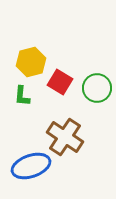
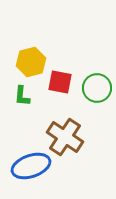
red square: rotated 20 degrees counterclockwise
